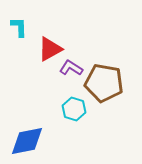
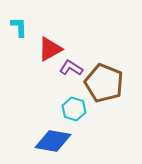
brown pentagon: rotated 12 degrees clockwise
blue diamond: moved 26 px right; rotated 21 degrees clockwise
